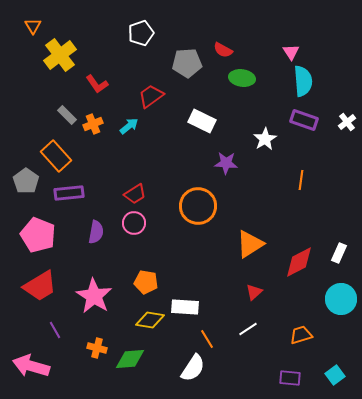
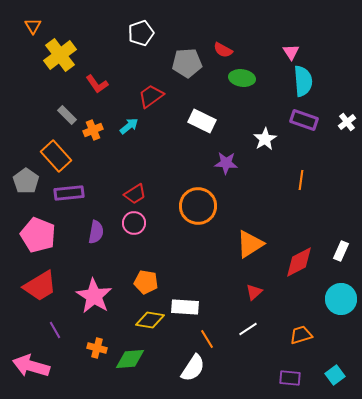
orange cross at (93, 124): moved 6 px down
white rectangle at (339, 253): moved 2 px right, 2 px up
